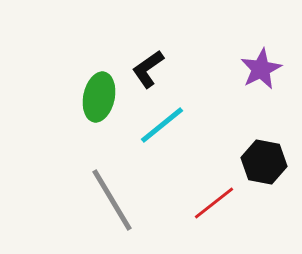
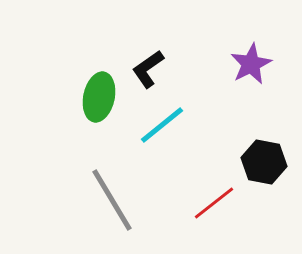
purple star: moved 10 px left, 5 px up
